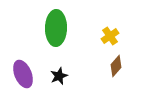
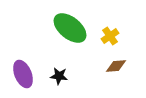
green ellipse: moved 14 px right; rotated 52 degrees counterclockwise
brown diamond: rotated 45 degrees clockwise
black star: rotated 30 degrees clockwise
